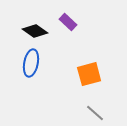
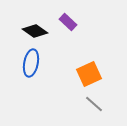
orange square: rotated 10 degrees counterclockwise
gray line: moved 1 px left, 9 px up
